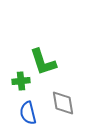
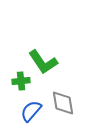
green L-shape: rotated 16 degrees counterclockwise
blue semicircle: moved 3 px right, 2 px up; rotated 55 degrees clockwise
